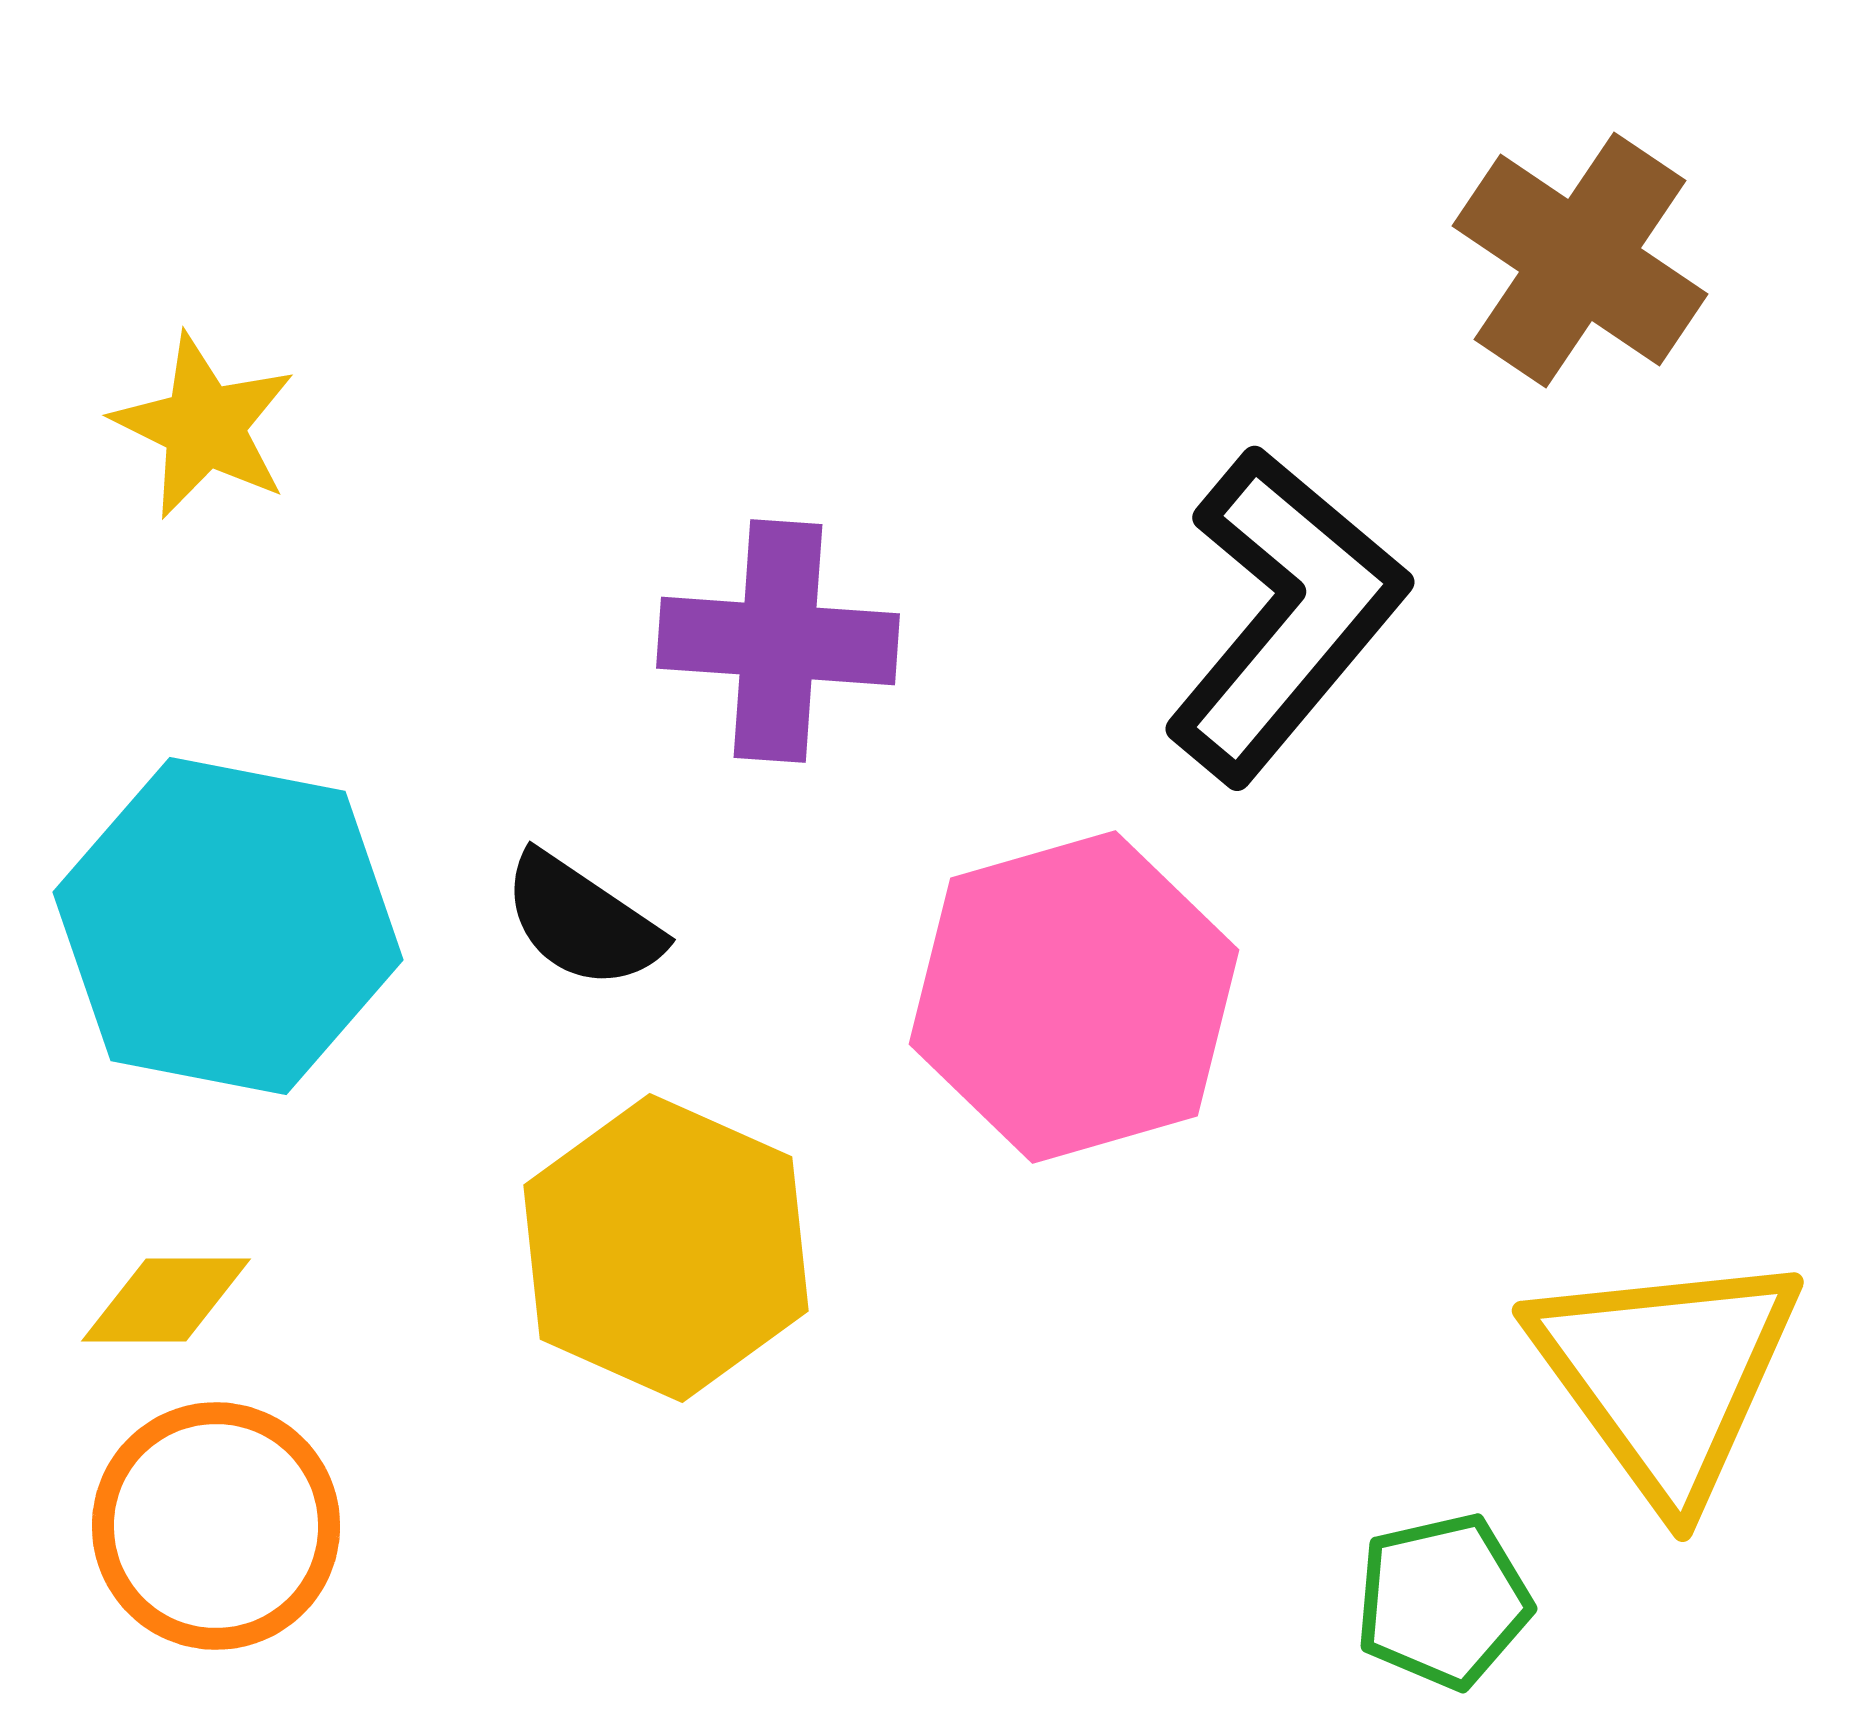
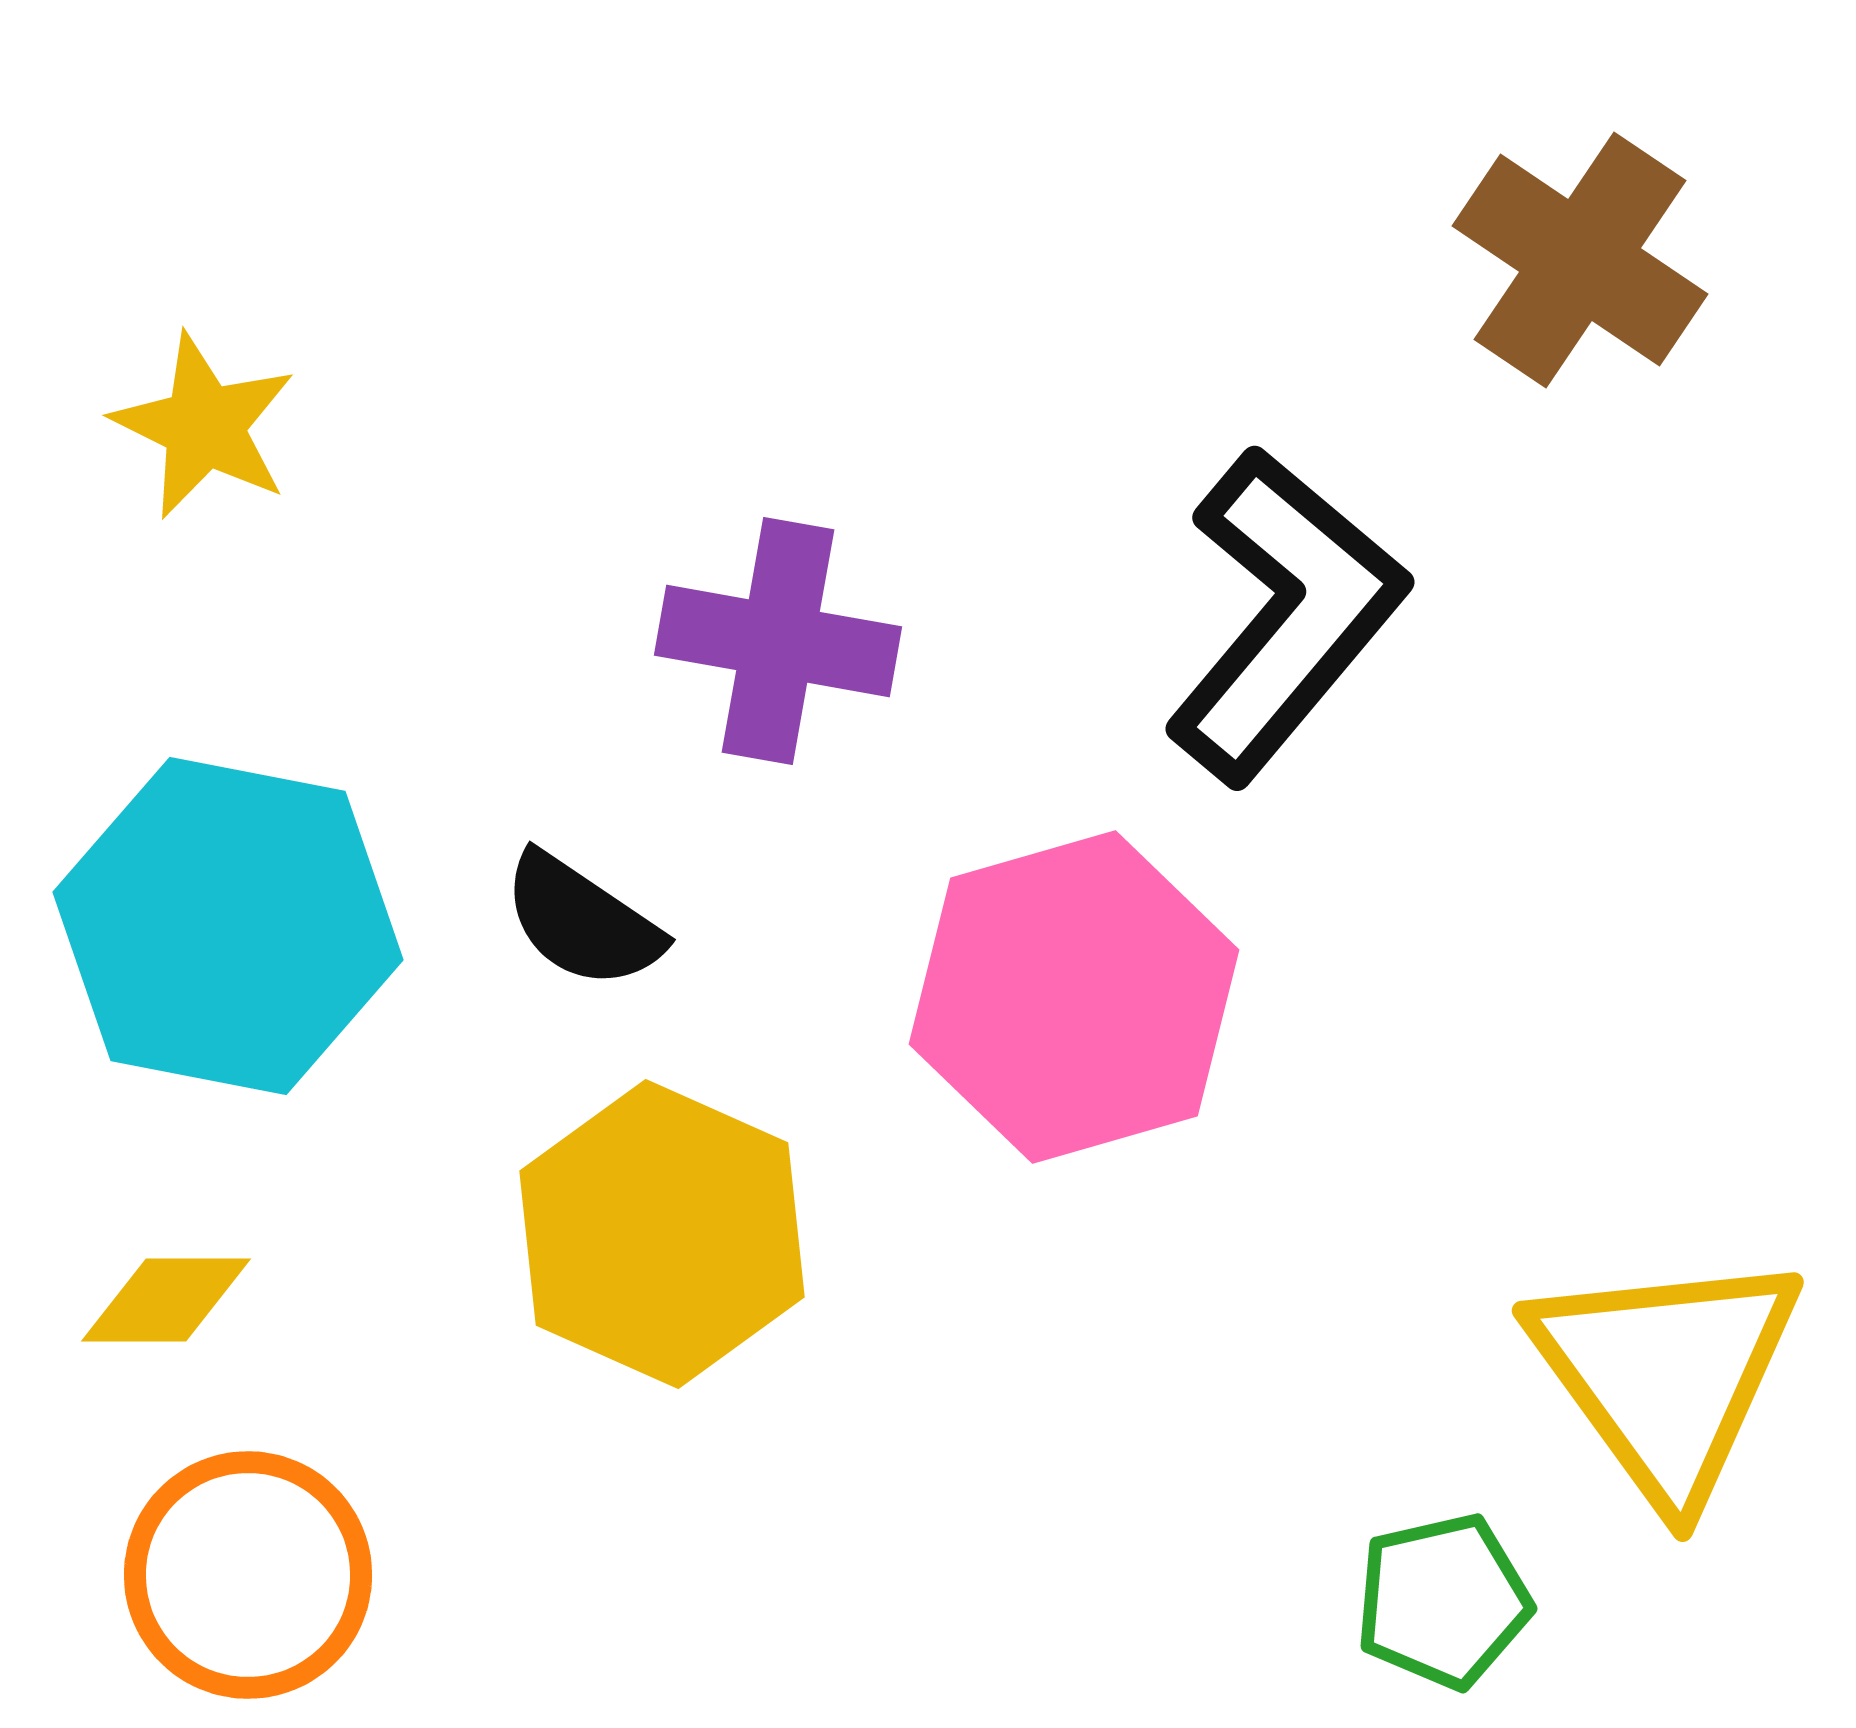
purple cross: rotated 6 degrees clockwise
yellow hexagon: moved 4 px left, 14 px up
orange circle: moved 32 px right, 49 px down
